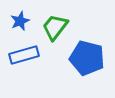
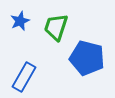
green trapezoid: moved 1 px right; rotated 20 degrees counterclockwise
blue rectangle: moved 22 px down; rotated 44 degrees counterclockwise
